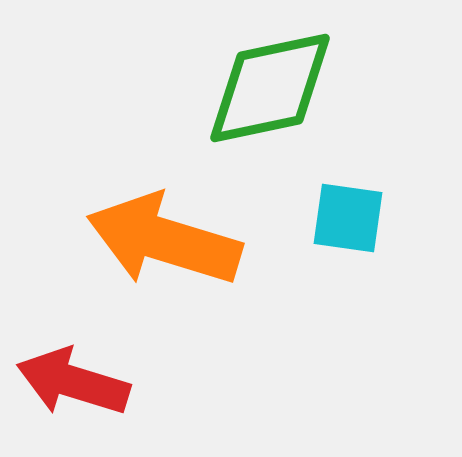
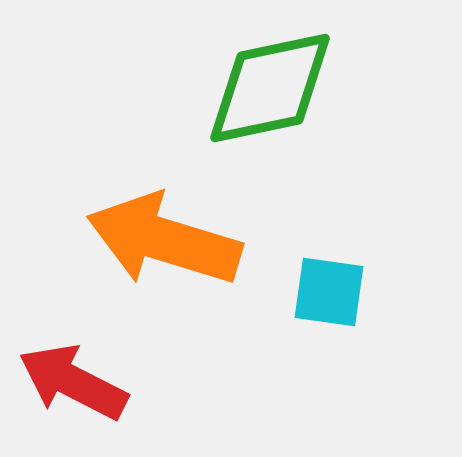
cyan square: moved 19 px left, 74 px down
red arrow: rotated 10 degrees clockwise
